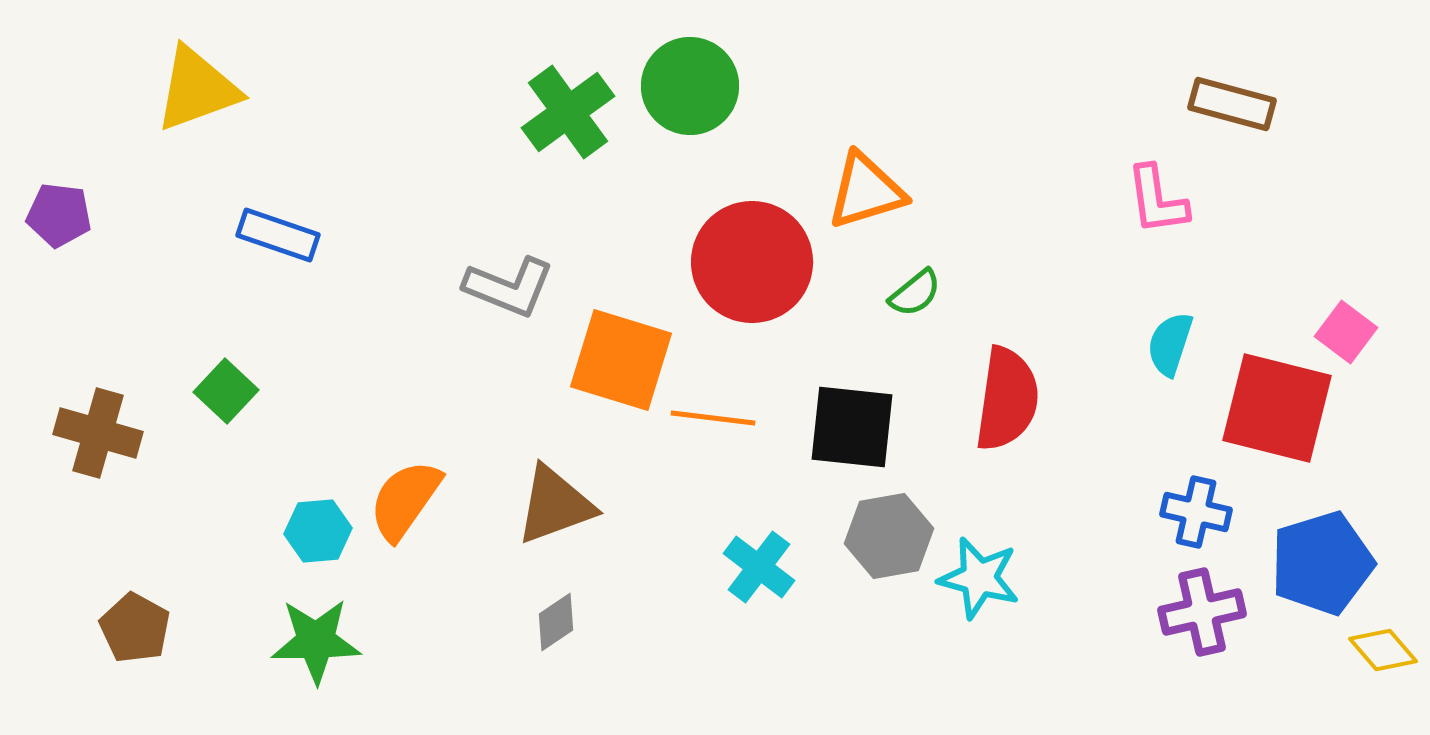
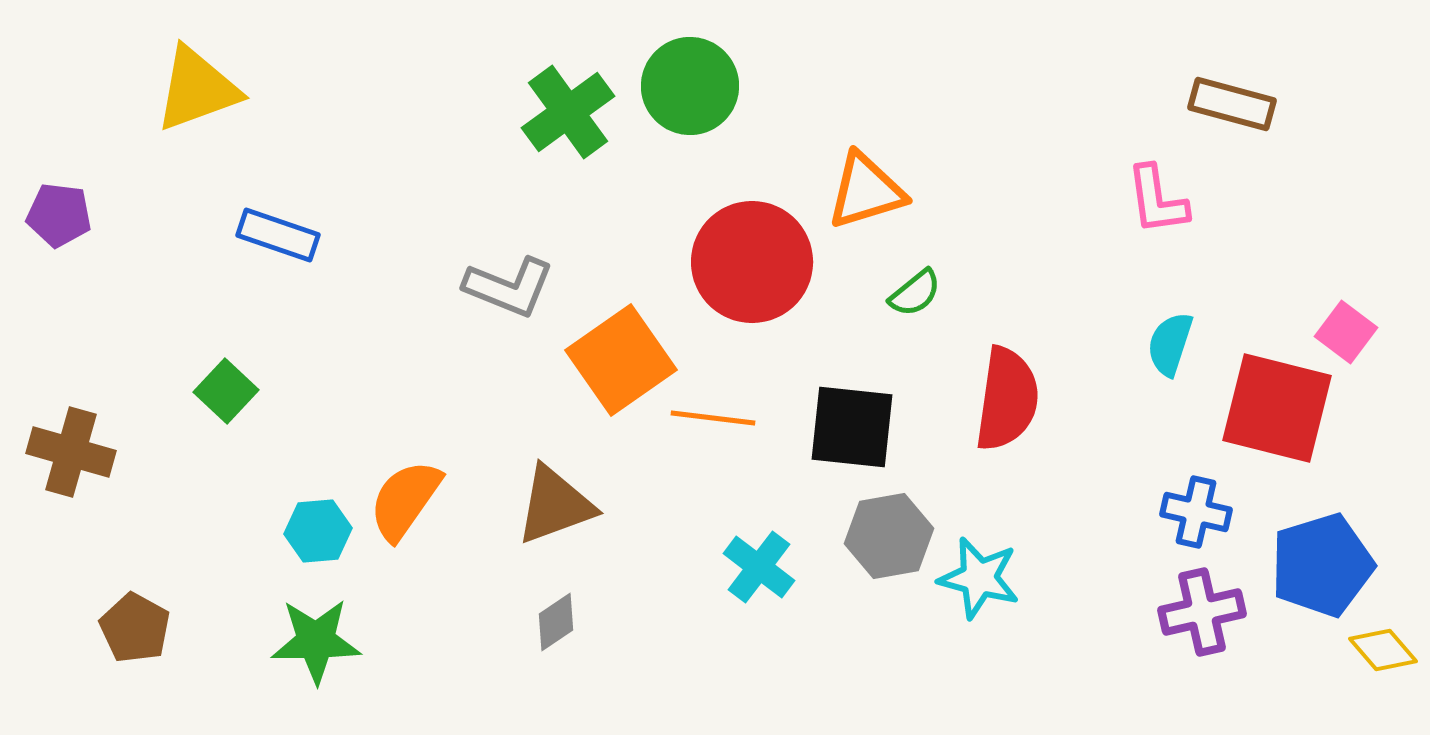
orange square: rotated 38 degrees clockwise
brown cross: moved 27 px left, 19 px down
blue pentagon: moved 2 px down
